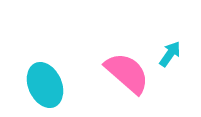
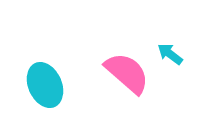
cyan arrow: rotated 88 degrees counterclockwise
